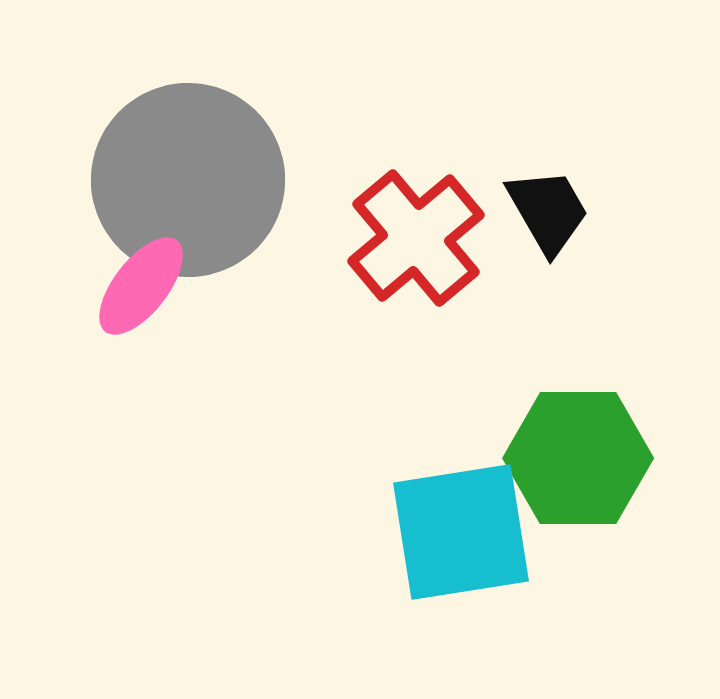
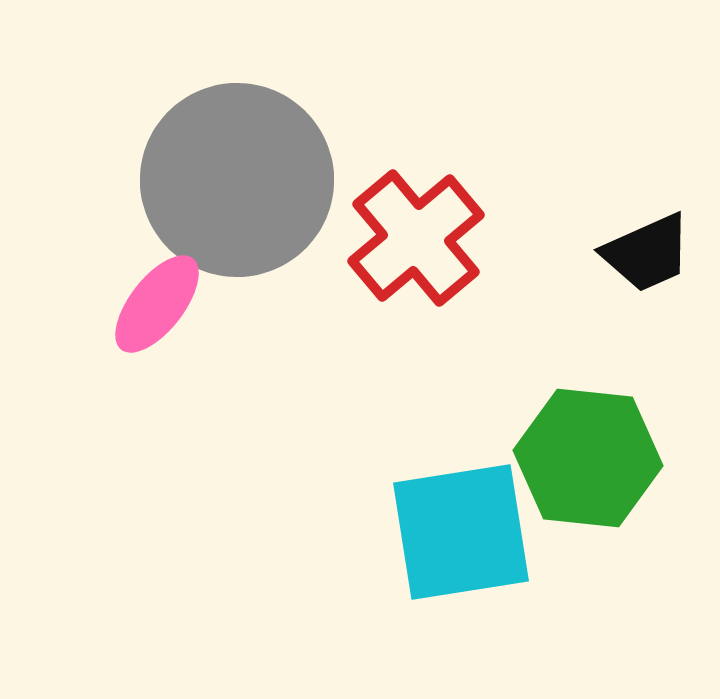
gray circle: moved 49 px right
black trapezoid: moved 99 px right, 42 px down; rotated 96 degrees clockwise
pink ellipse: moved 16 px right, 18 px down
green hexagon: moved 10 px right; rotated 6 degrees clockwise
